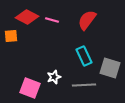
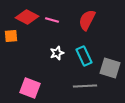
red semicircle: rotated 10 degrees counterclockwise
white star: moved 3 px right, 24 px up
gray line: moved 1 px right, 1 px down
